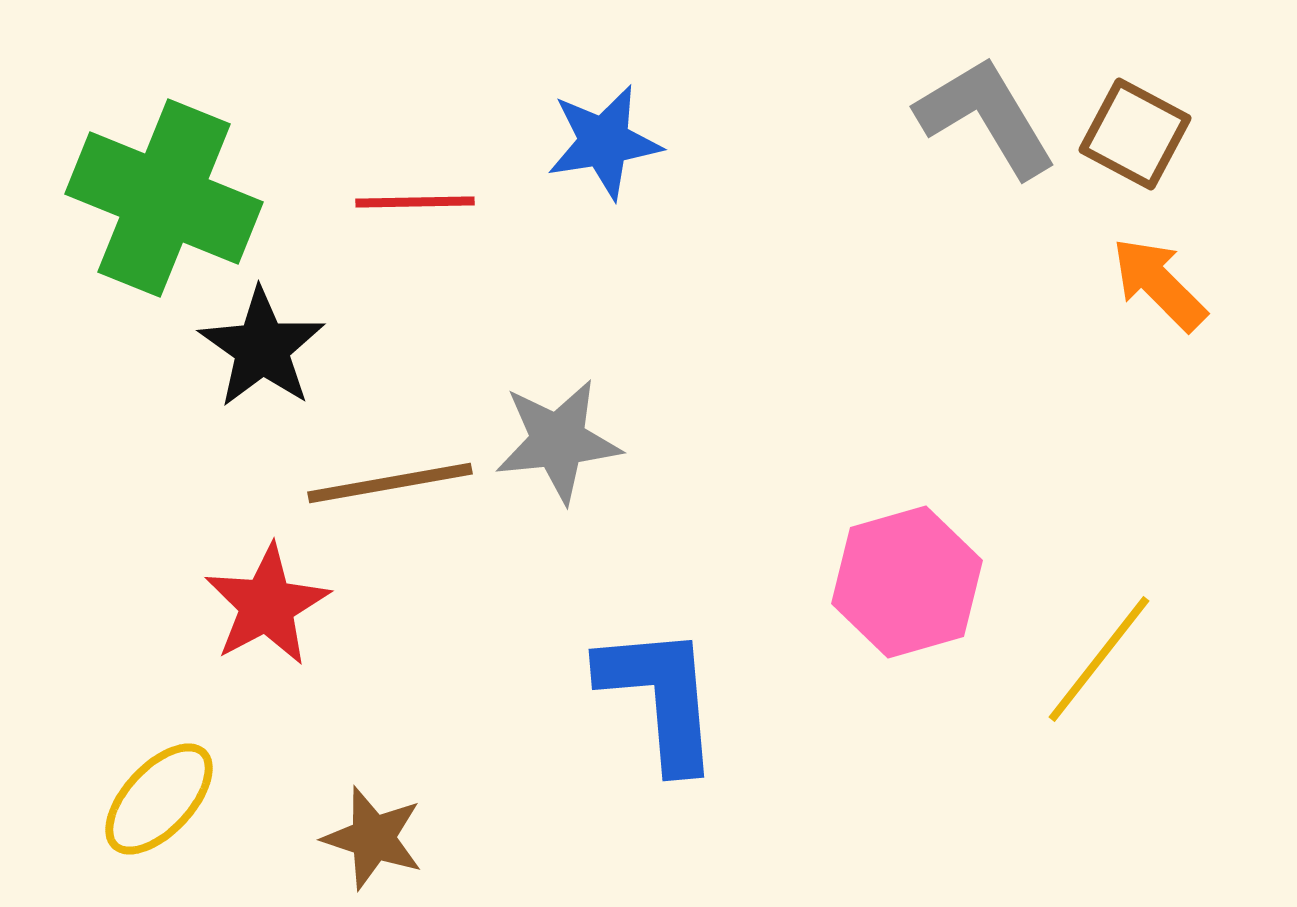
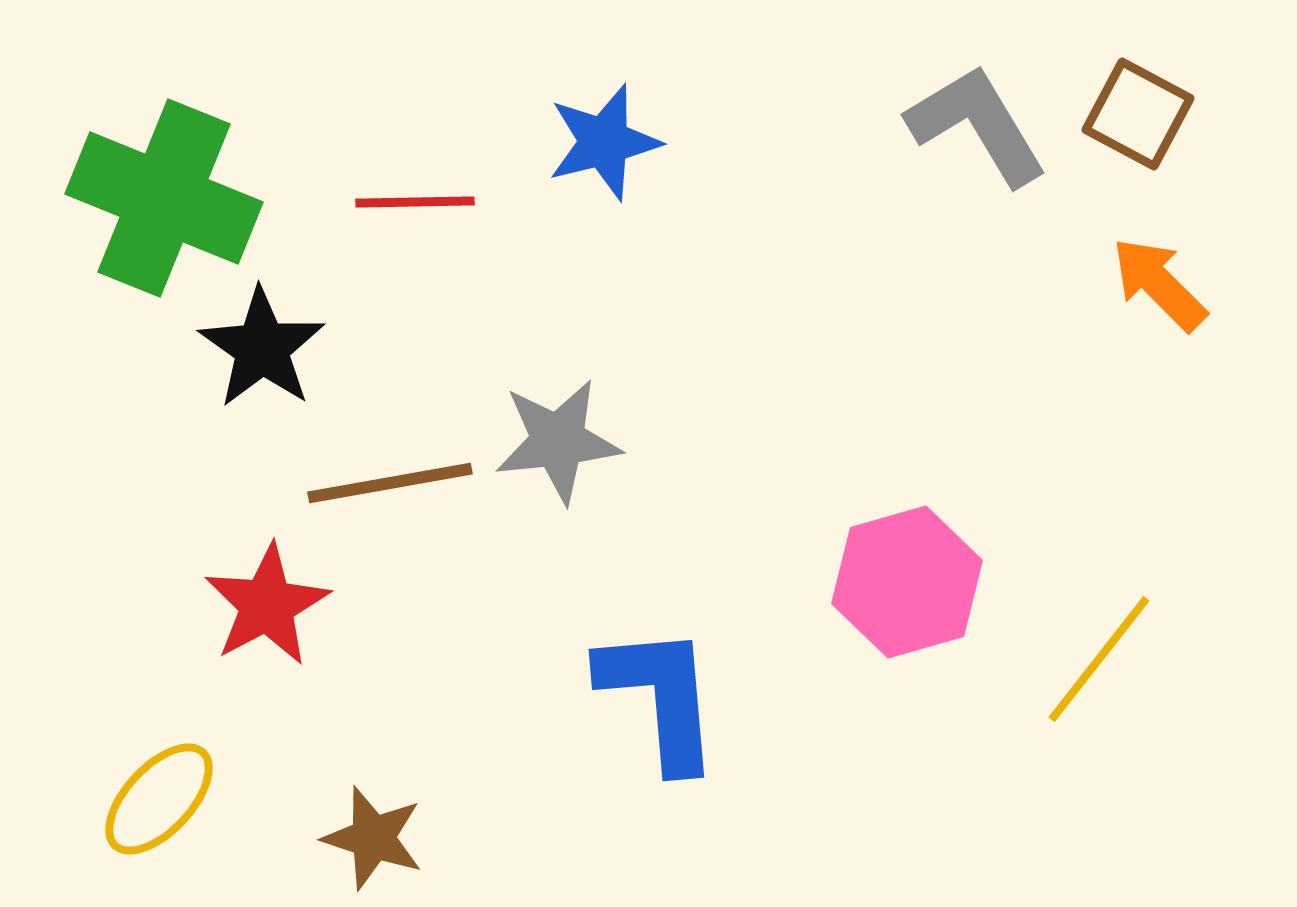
gray L-shape: moved 9 px left, 8 px down
brown square: moved 3 px right, 20 px up
blue star: rotated 5 degrees counterclockwise
